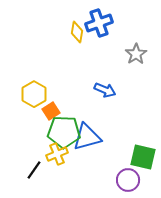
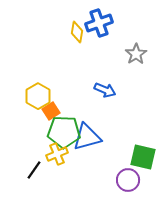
yellow hexagon: moved 4 px right, 2 px down
